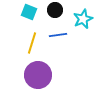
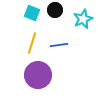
cyan square: moved 3 px right, 1 px down
blue line: moved 1 px right, 10 px down
